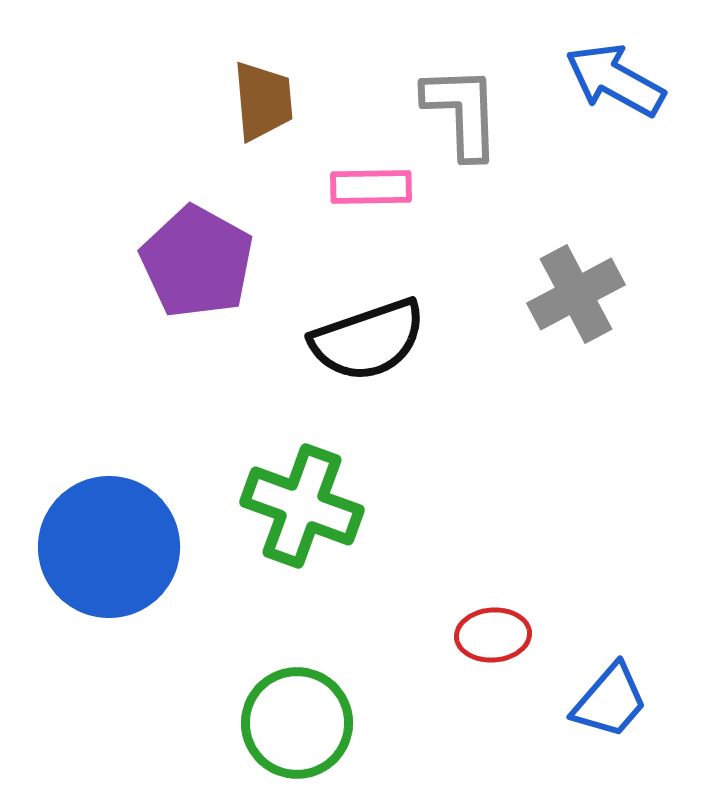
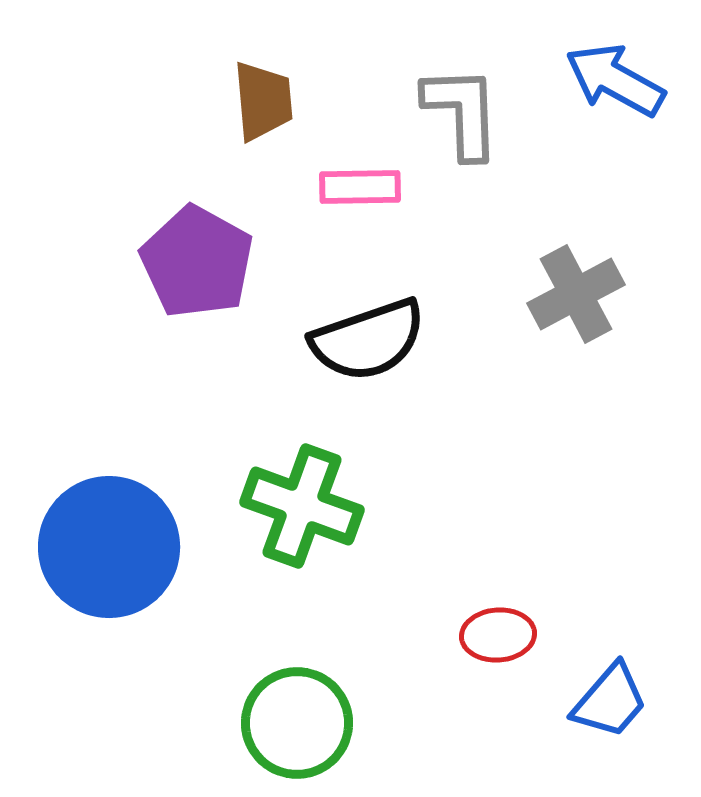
pink rectangle: moved 11 px left
red ellipse: moved 5 px right
